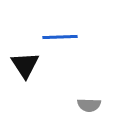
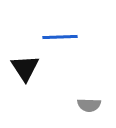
black triangle: moved 3 px down
